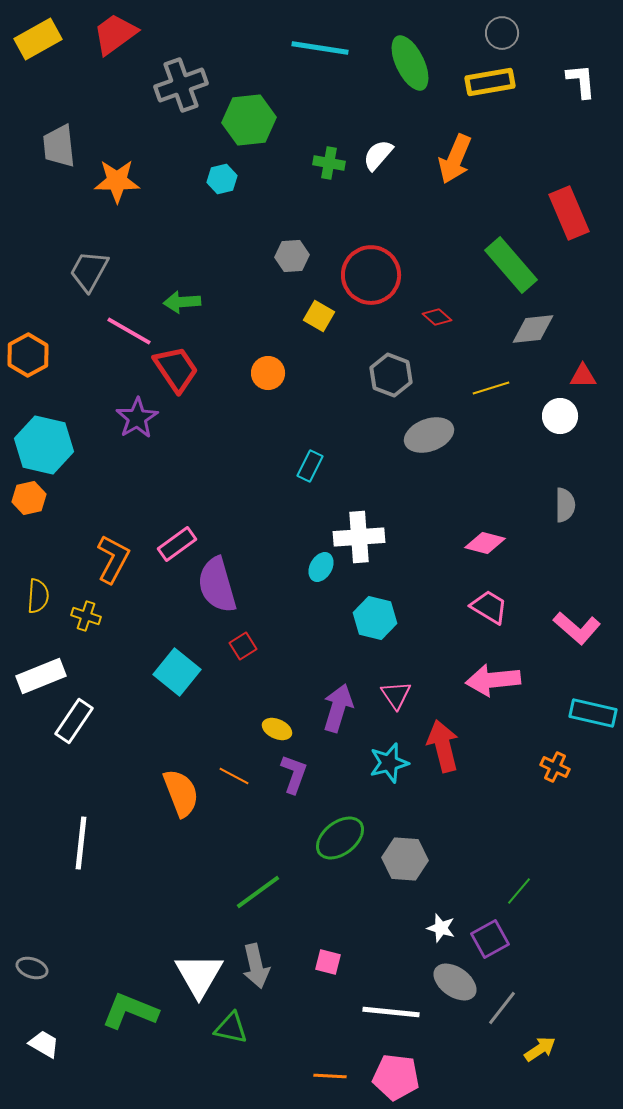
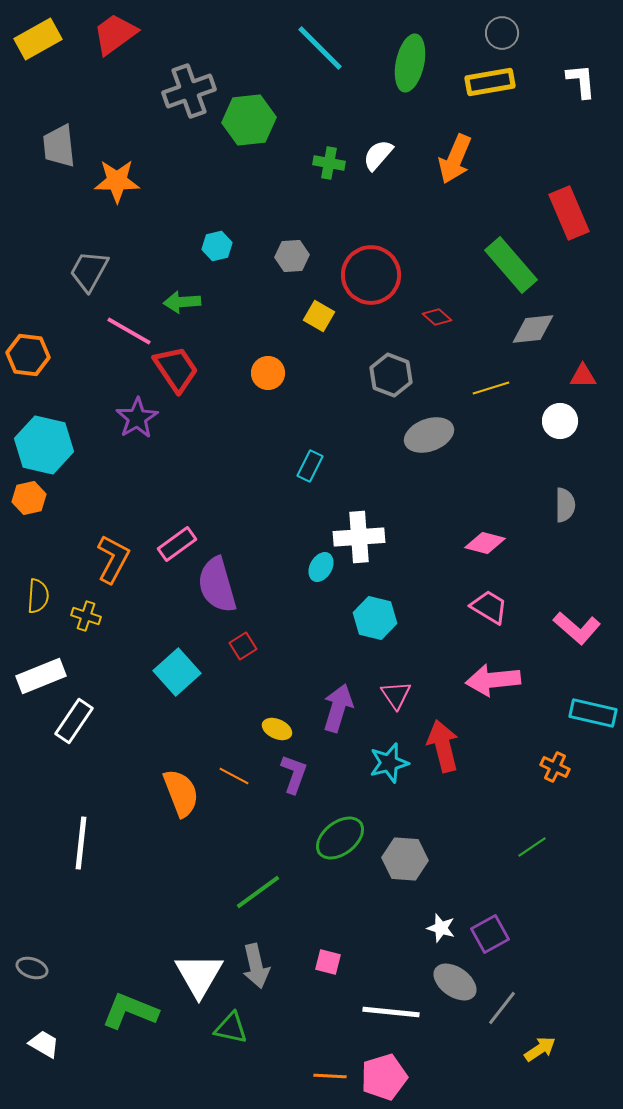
cyan line at (320, 48): rotated 36 degrees clockwise
green ellipse at (410, 63): rotated 38 degrees clockwise
gray cross at (181, 85): moved 8 px right, 6 px down
cyan hexagon at (222, 179): moved 5 px left, 67 px down
orange hexagon at (28, 355): rotated 24 degrees counterclockwise
white circle at (560, 416): moved 5 px down
cyan square at (177, 672): rotated 9 degrees clockwise
green line at (519, 891): moved 13 px right, 44 px up; rotated 16 degrees clockwise
purple square at (490, 939): moved 5 px up
pink pentagon at (396, 1077): moved 12 px left; rotated 24 degrees counterclockwise
